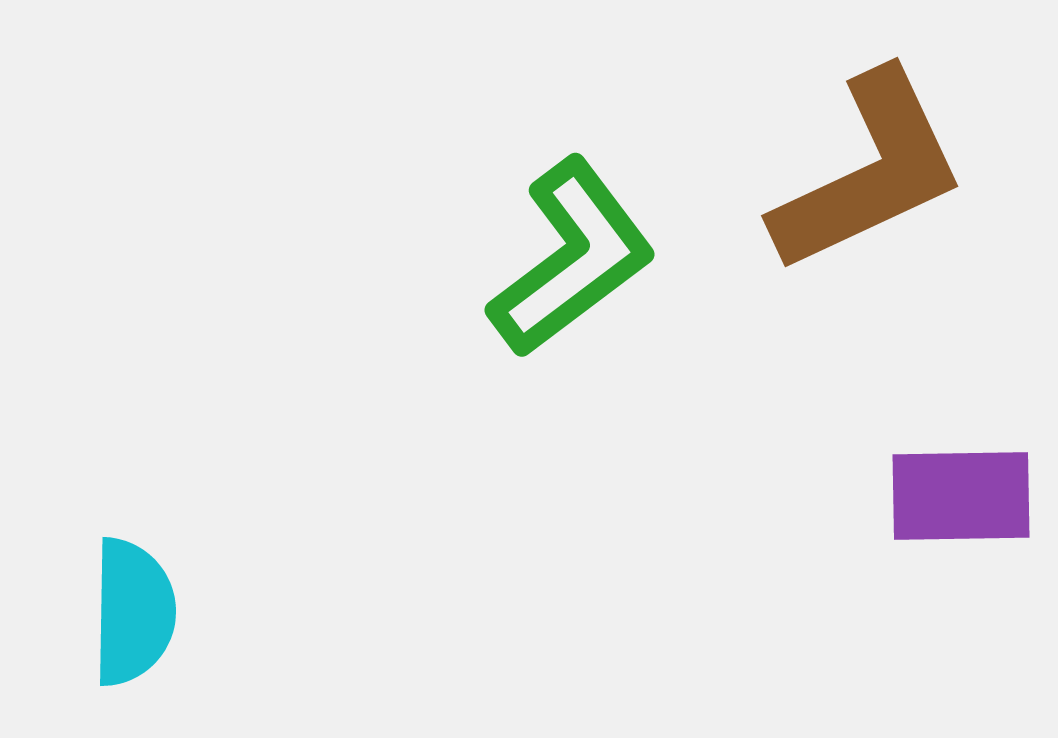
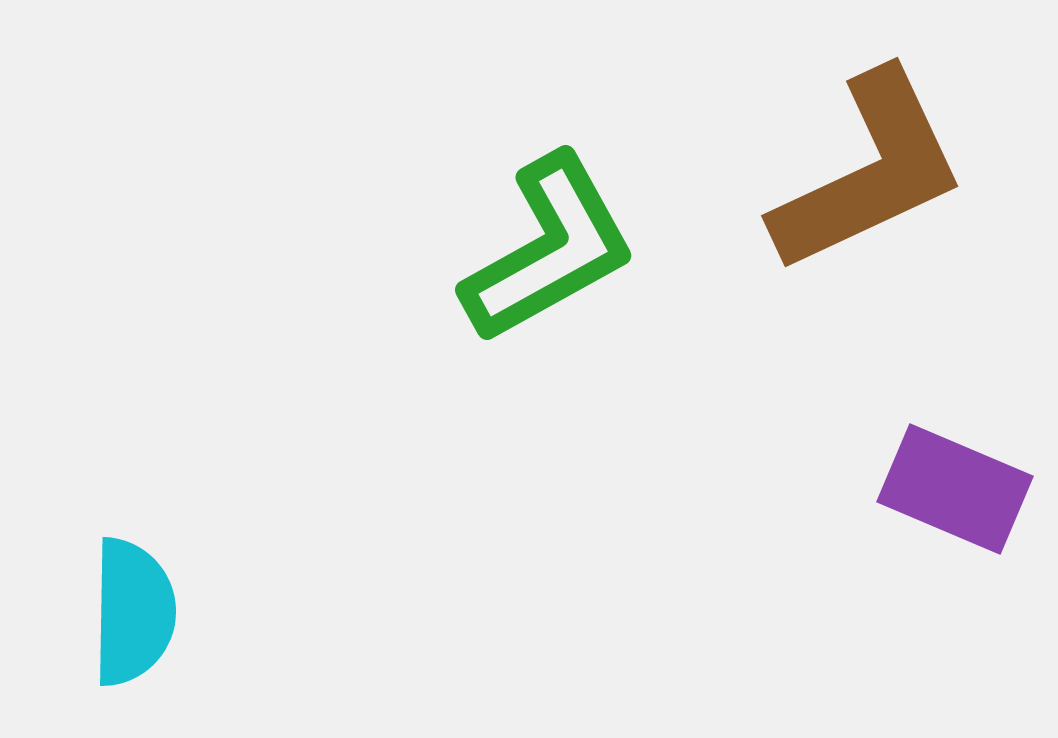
green L-shape: moved 23 px left, 9 px up; rotated 8 degrees clockwise
purple rectangle: moved 6 px left, 7 px up; rotated 24 degrees clockwise
